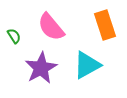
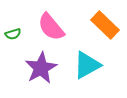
orange rectangle: rotated 28 degrees counterclockwise
green semicircle: moved 1 px left, 2 px up; rotated 105 degrees clockwise
